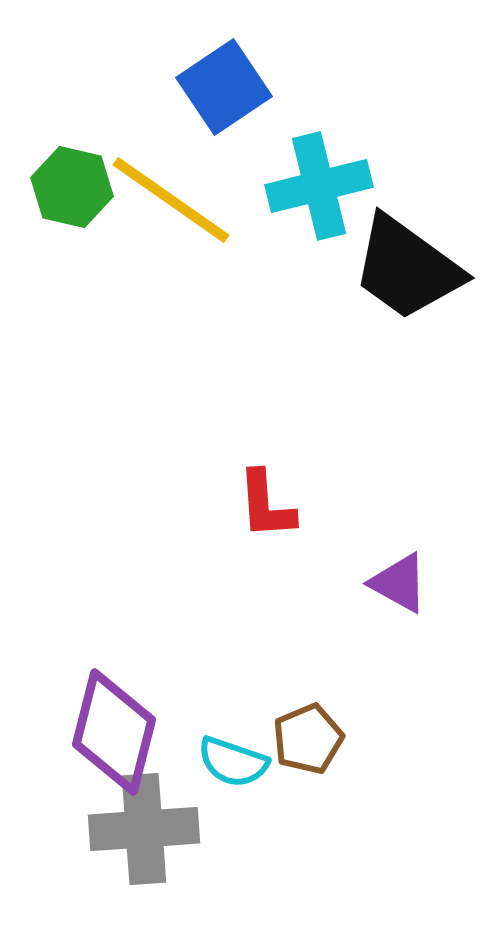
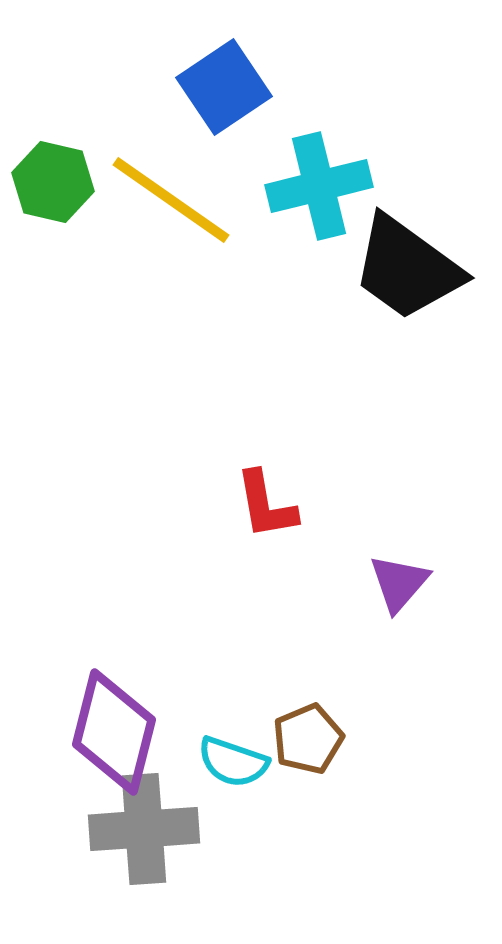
green hexagon: moved 19 px left, 5 px up
red L-shape: rotated 6 degrees counterclockwise
purple triangle: rotated 42 degrees clockwise
